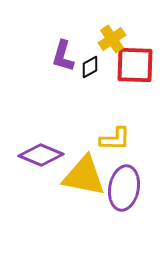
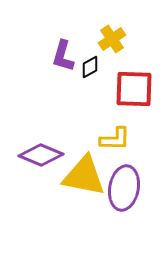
red square: moved 1 px left, 24 px down
